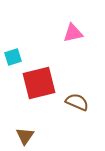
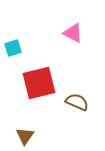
pink triangle: rotated 40 degrees clockwise
cyan square: moved 9 px up
